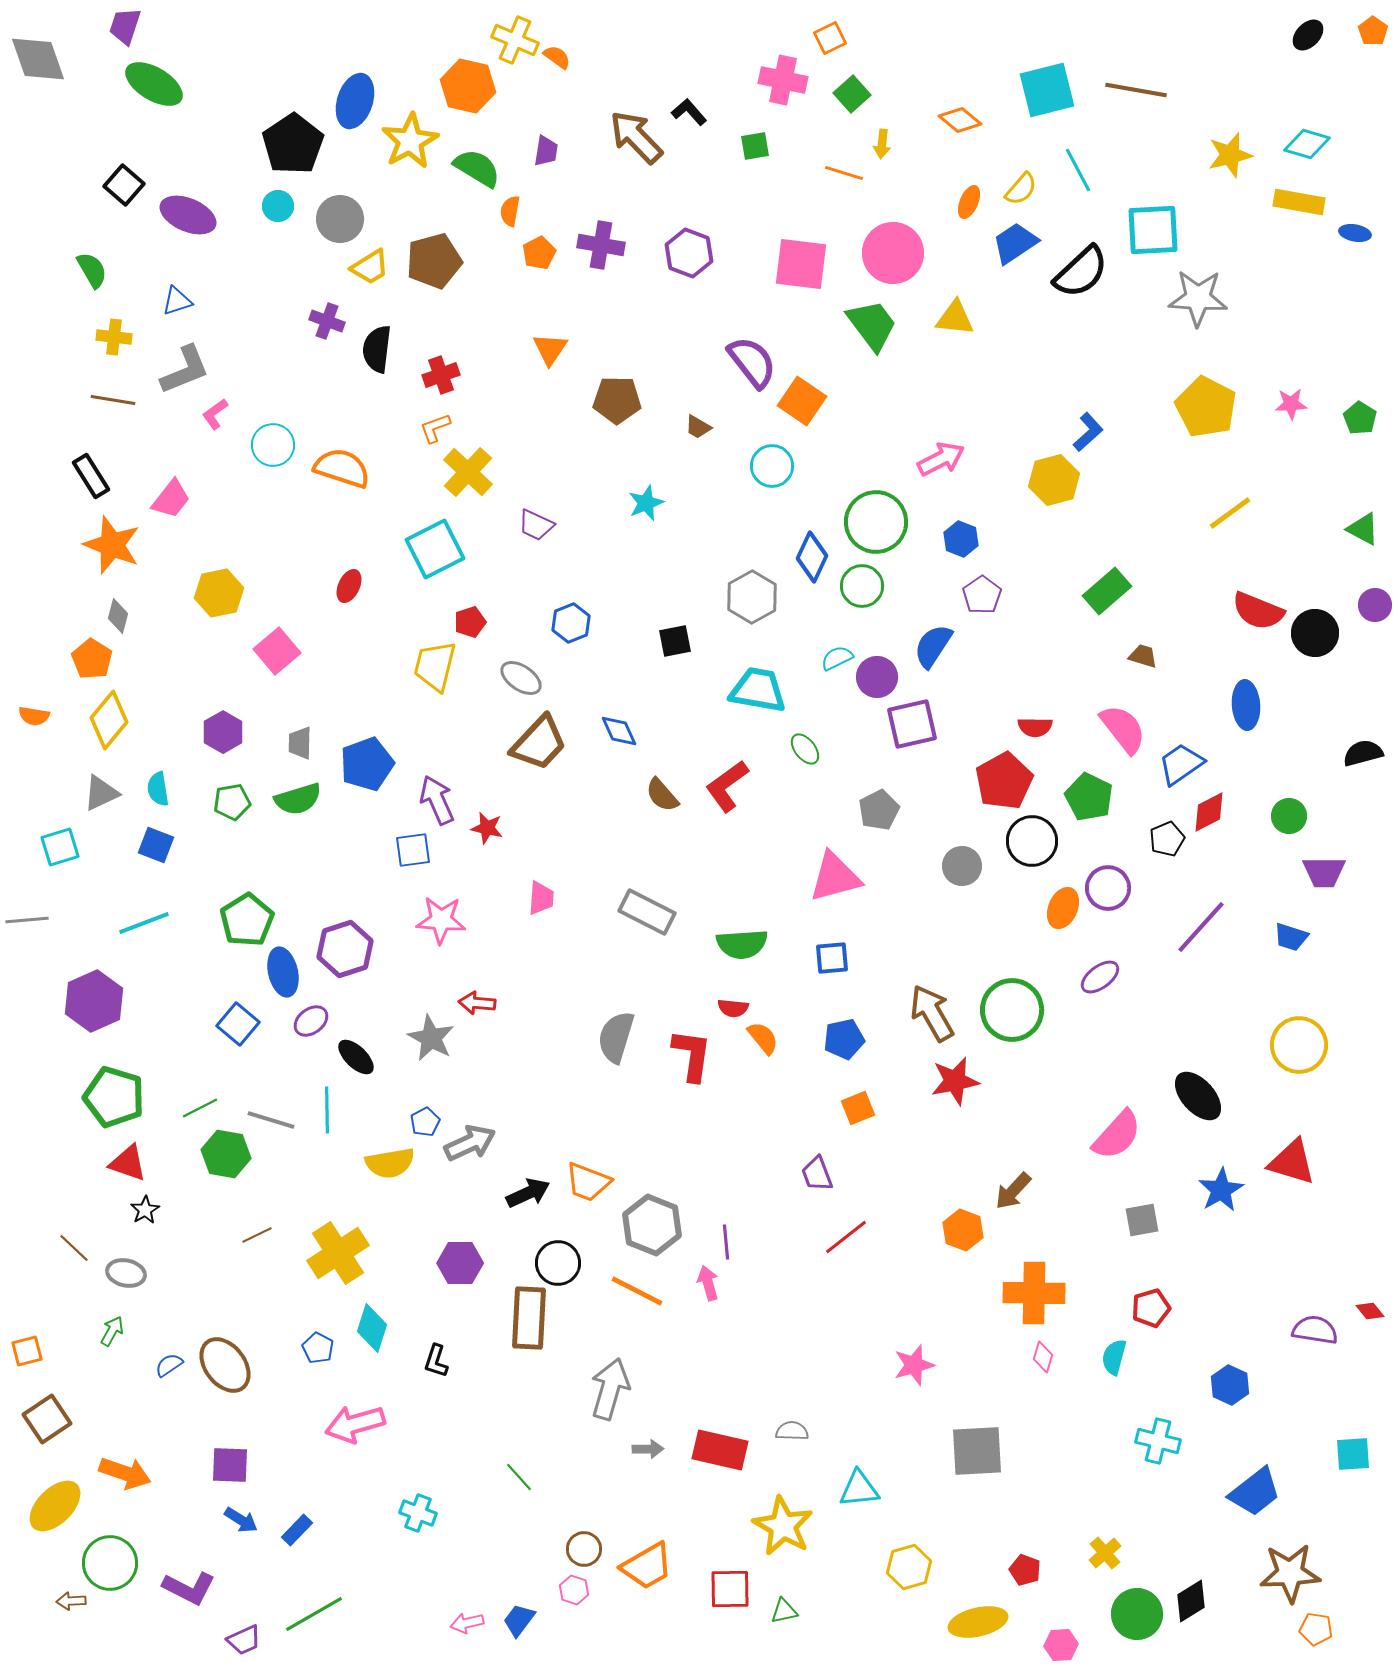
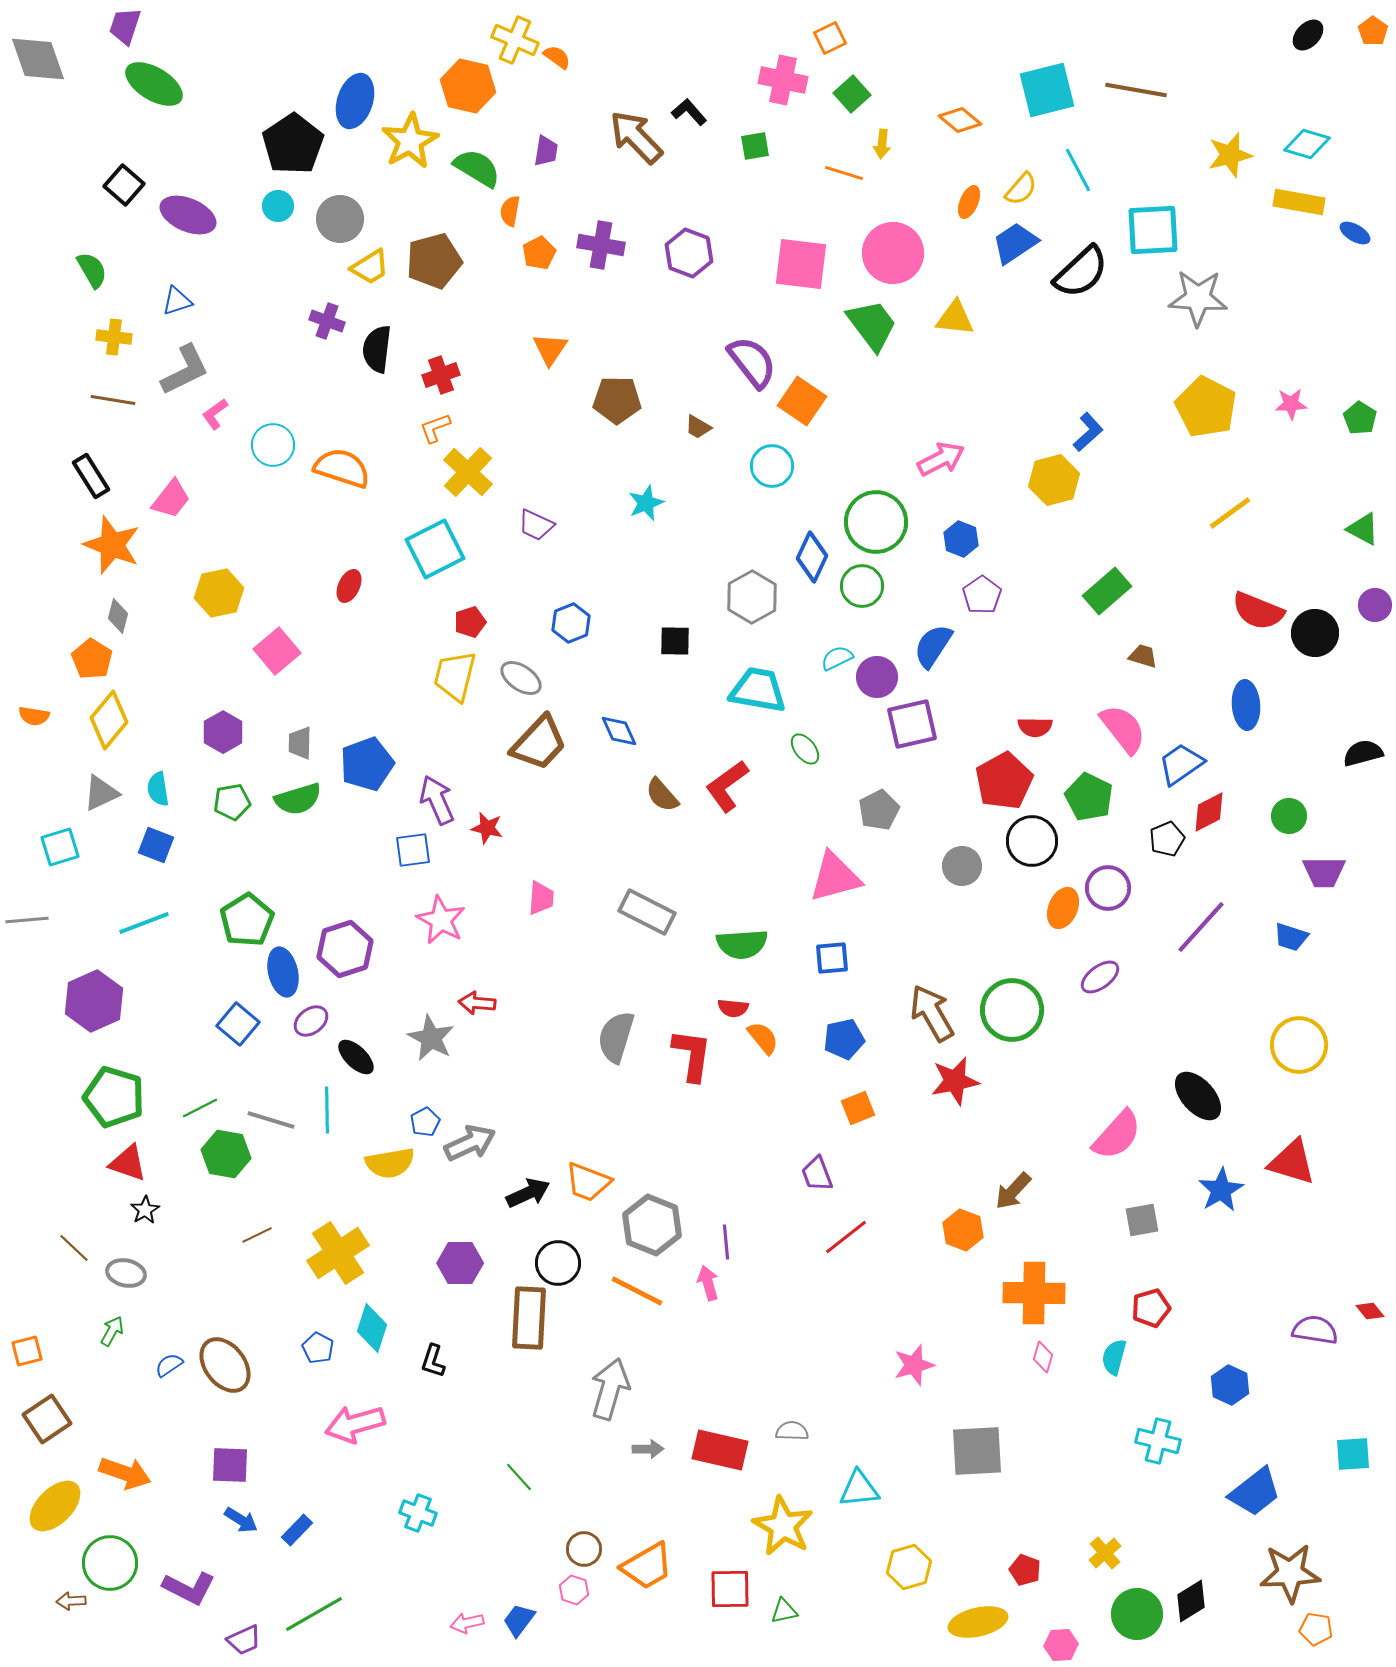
blue ellipse at (1355, 233): rotated 20 degrees clockwise
gray L-shape at (185, 370): rotated 4 degrees counterclockwise
black square at (675, 641): rotated 12 degrees clockwise
yellow trapezoid at (435, 666): moved 20 px right, 10 px down
pink star at (441, 920): rotated 24 degrees clockwise
black L-shape at (436, 1361): moved 3 px left
